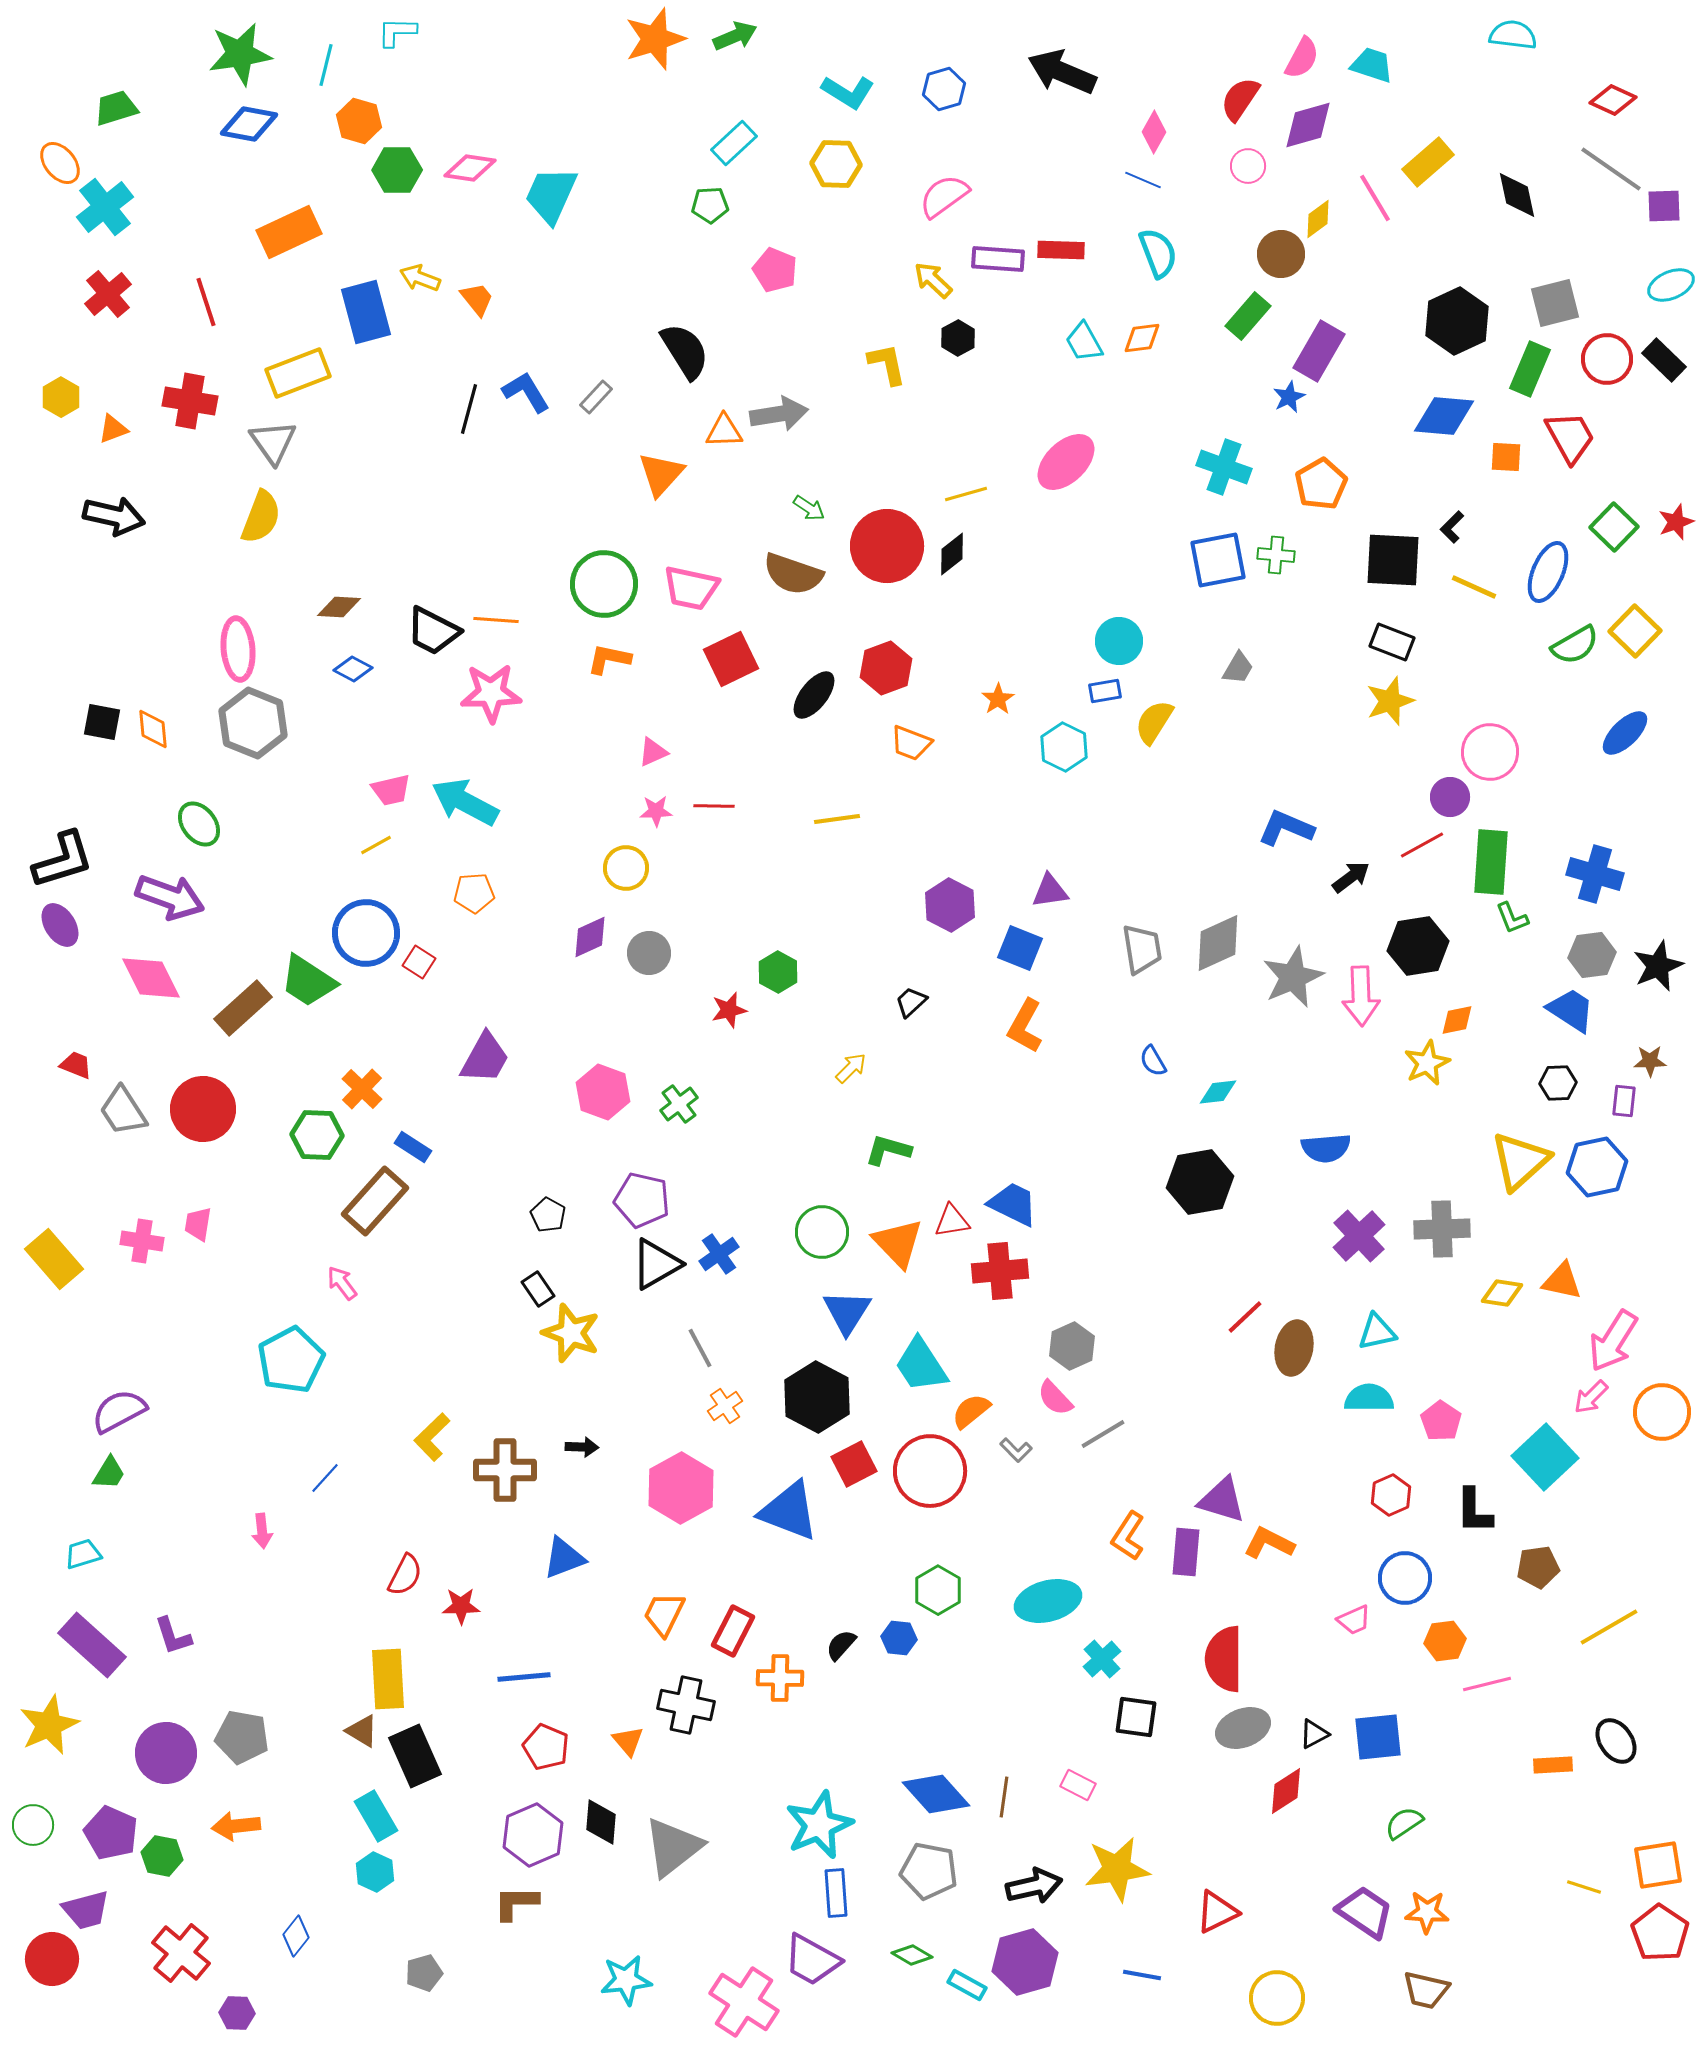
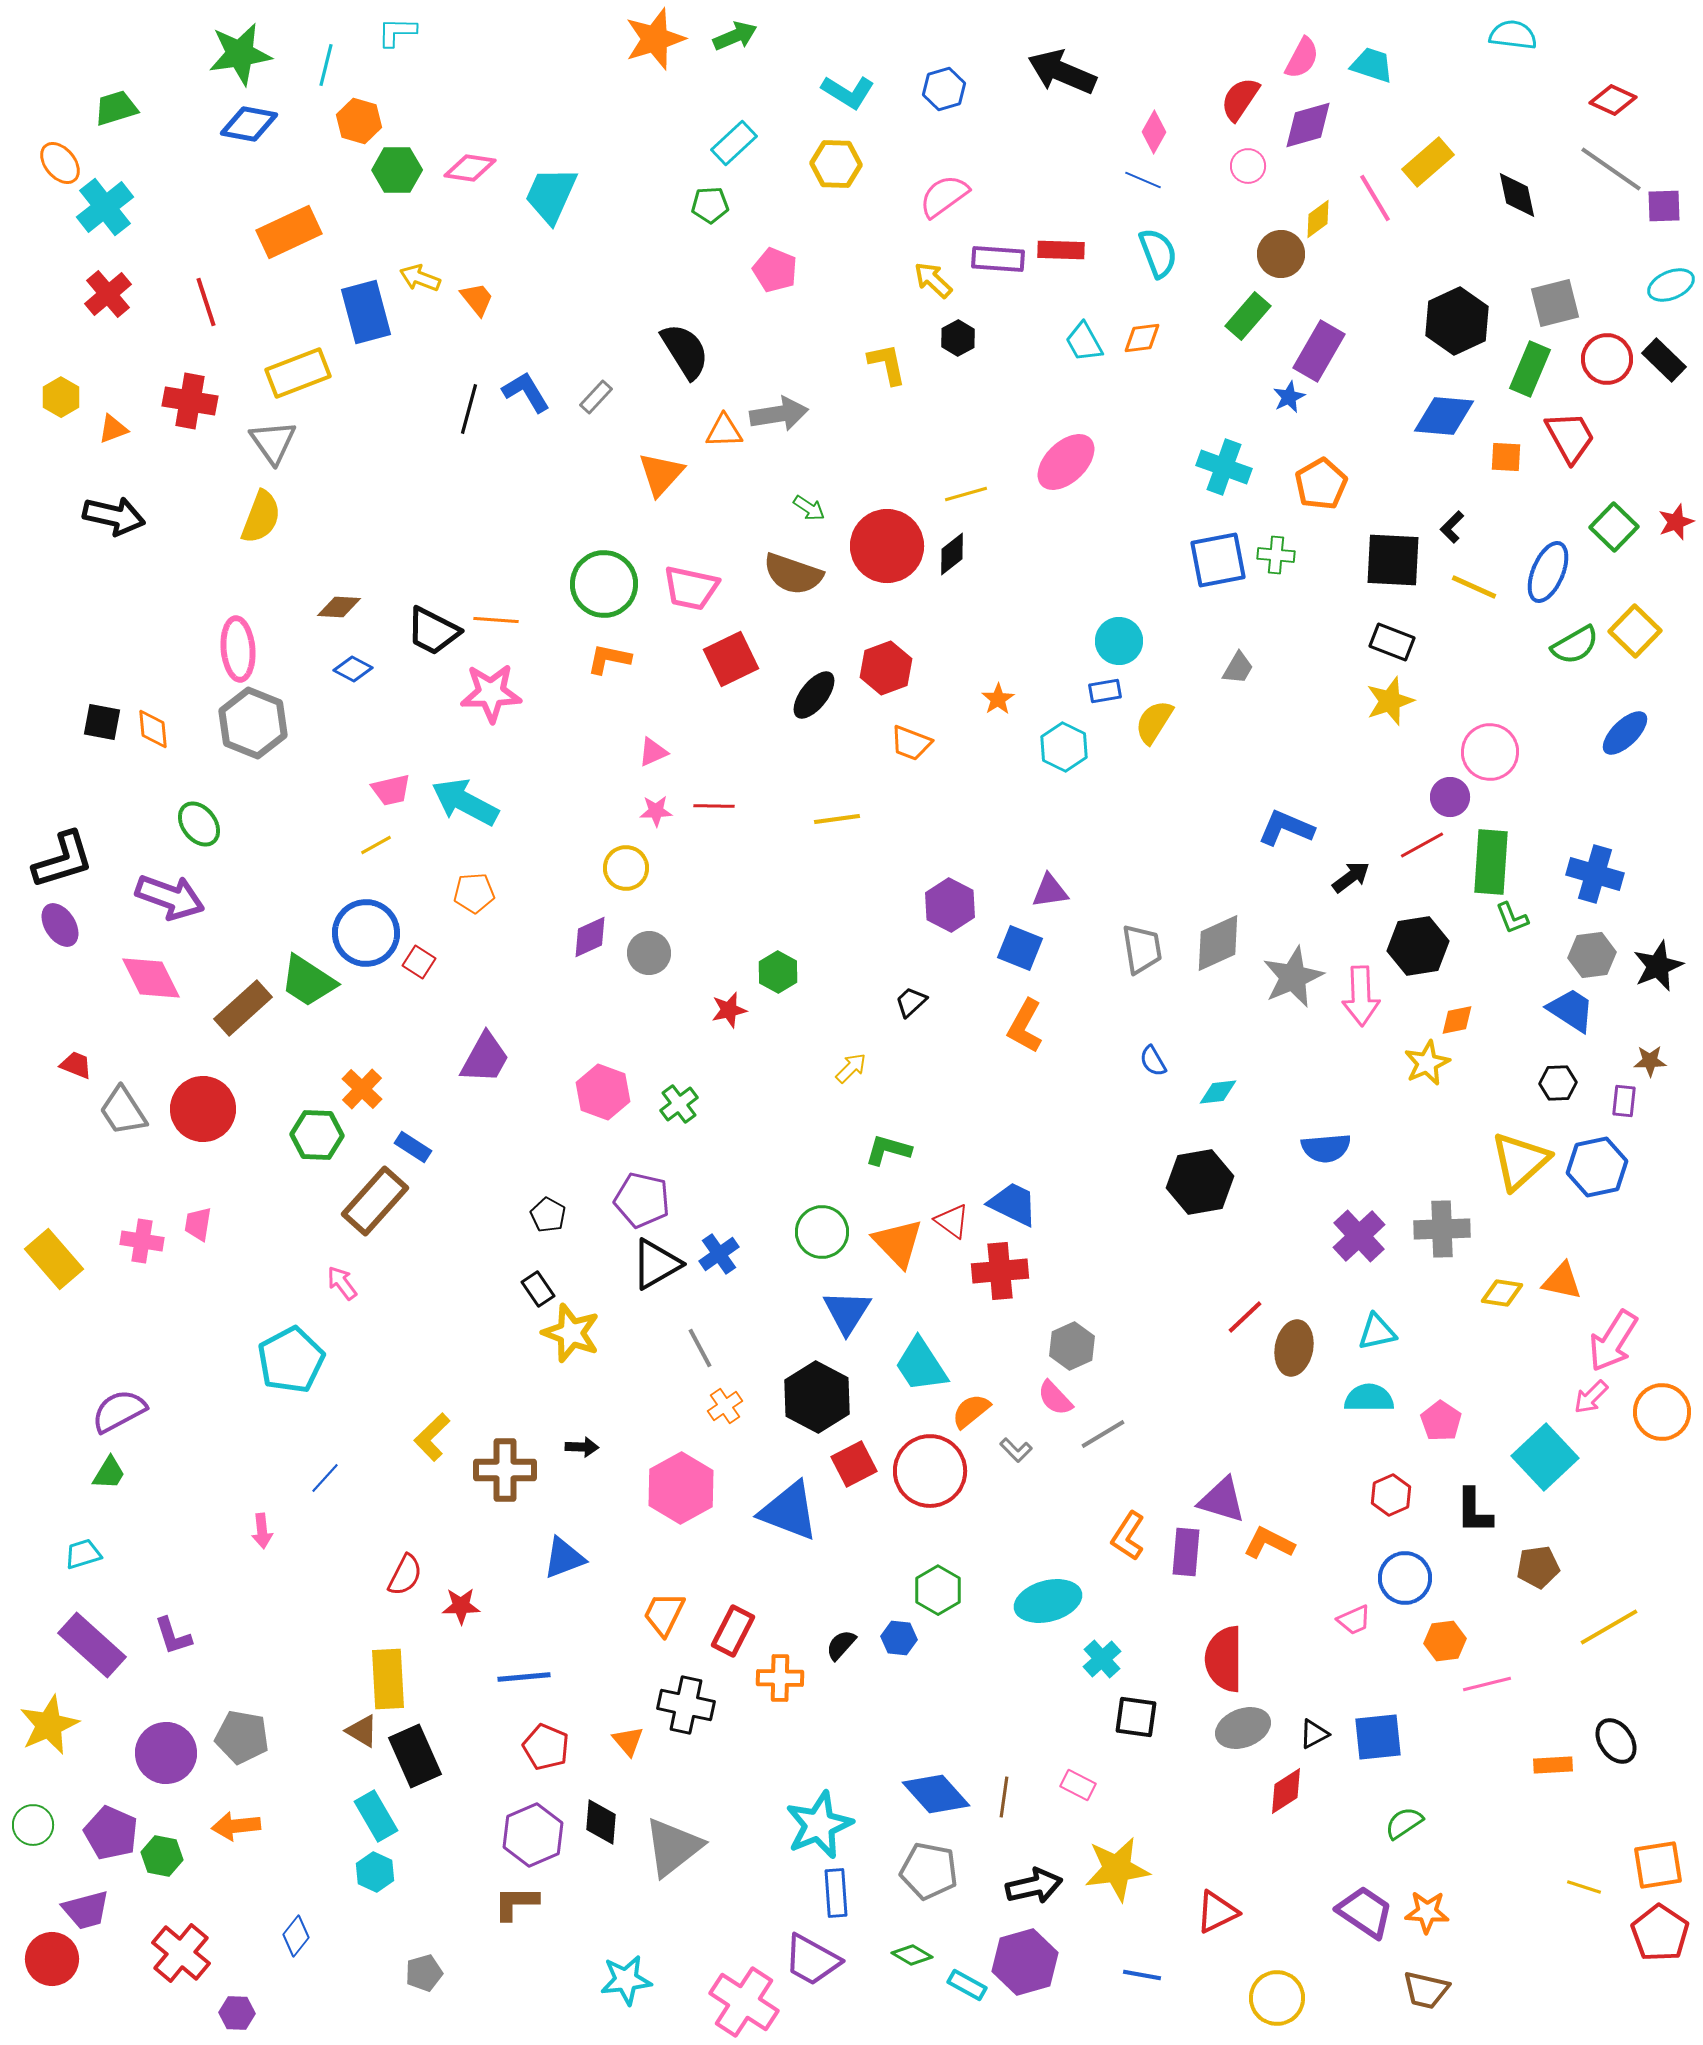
red triangle at (952, 1221): rotated 45 degrees clockwise
